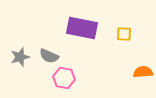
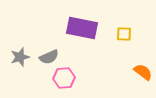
gray semicircle: moved 1 px down; rotated 48 degrees counterclockwise
orange semicircle: rotated 42 degrees clockwise
pink hexagon: rotated 15 degrees counterclockwise
